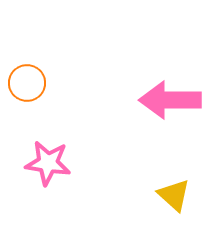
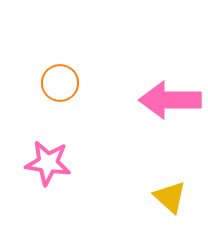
orange circle: moved 33 px right
yellow triangle: moved 4 px left, 2 px down
